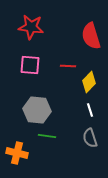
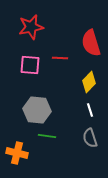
red star: rotated 20 degrees counterclockwise
red semicircle: moved 7 px down
red line: moved 8 px left, 8 px up
